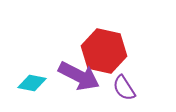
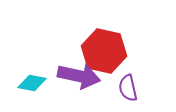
purple arrow: rotated 15 degrees counterclockwise
purple semicircle: moved 4 px right; rotated 20 degrees clockwise
